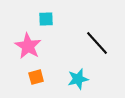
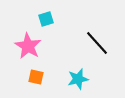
cyan square: rotated 14 degrees counterclockwise
orange square: rotated 28 degrees clockwise
